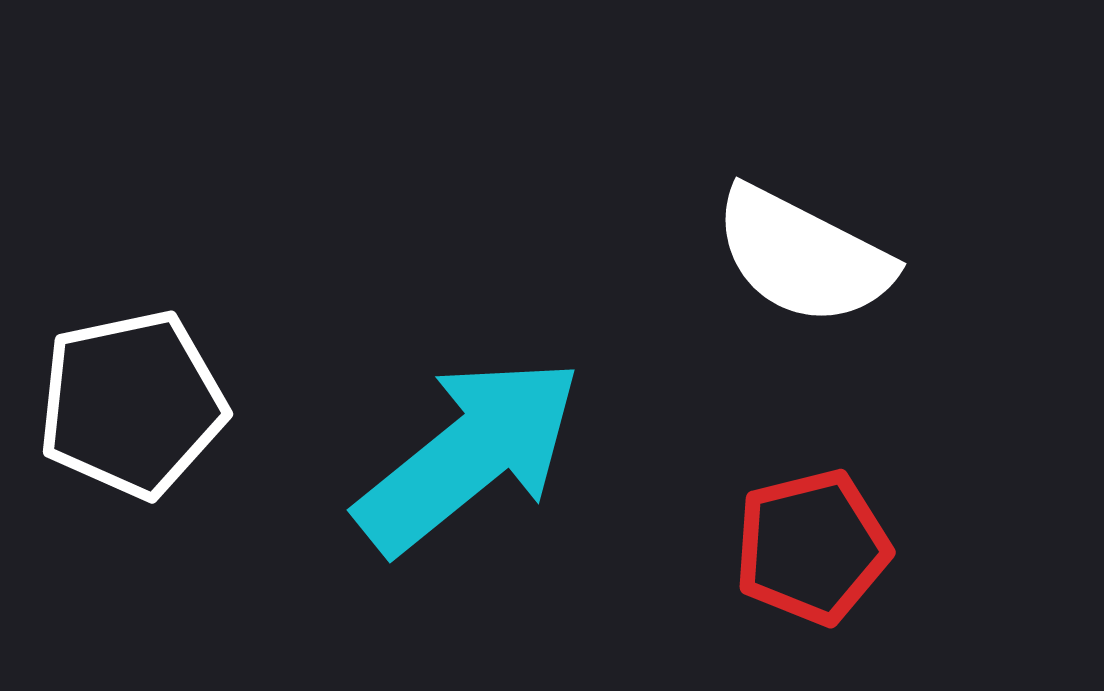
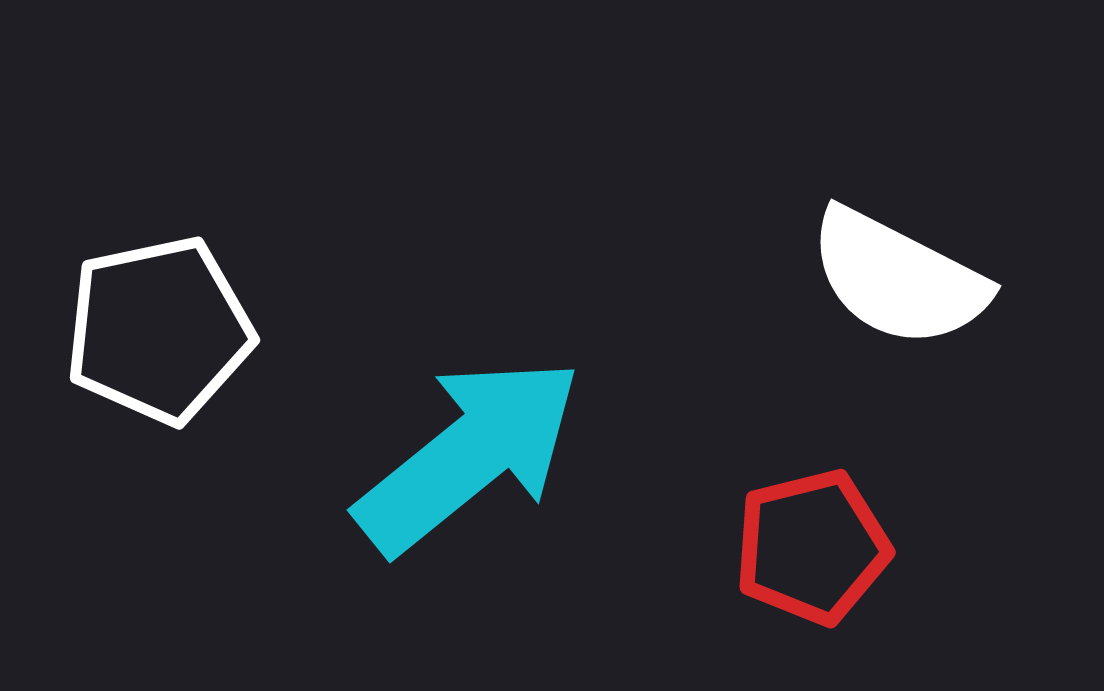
white semicircle: moved 95 px right, 22 px down
white pentagon: moved 27 px right, 74 px up
